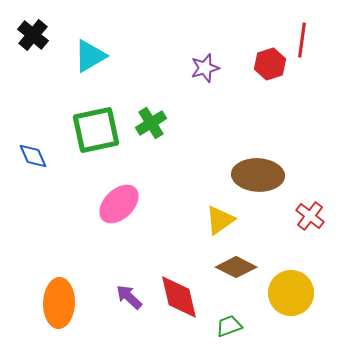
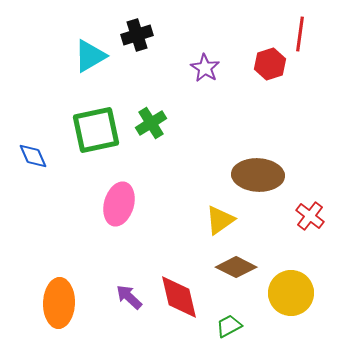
black cross: moved 104 px right; rotated 32 degrees clockwise
red line: moved 2 px left, 6 px up
purple star: rotated 24 degrees counterclockwise
pink ellipse: rotated 30 degrees counterclockwise
green trapezoid: rotated 8 degrees counterclockwise
